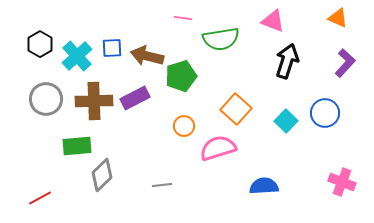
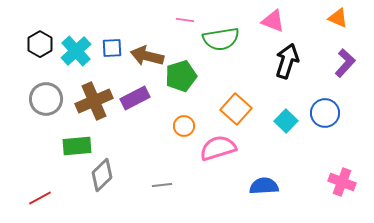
pink line: moved 2 px right, 2 px down
cyan cross: moved 1 px left, 5 px up
brown cross: rotated 21 degrees counterclockwise
